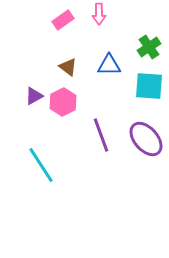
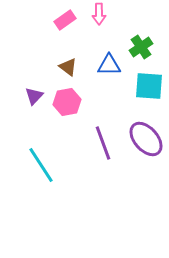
pink rectangle: moved 2 px right
green cross: moved 8 px left
purple triangle: rotated 18 degrees counterclockwise
pink hexagon: moved 4 px right; rotated 16 degrees clockwise
purple line: moved 2 px right, 8 px down
